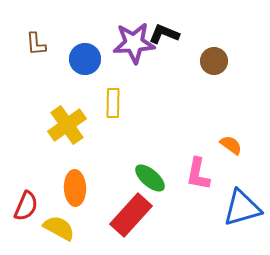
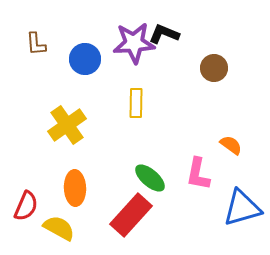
brown circle: moved 7 px down
yellow rectangle: moved 23 px right
